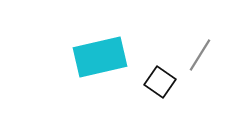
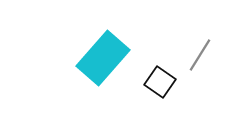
cyan rectangle: moved 3 px right, 1 px down; rotated 36 degrees counterclockwise
